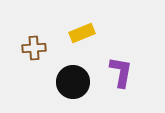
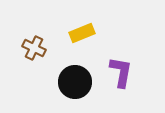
brown cross: rotated 30 degrees clockwise
black circle: moved 2 px right
